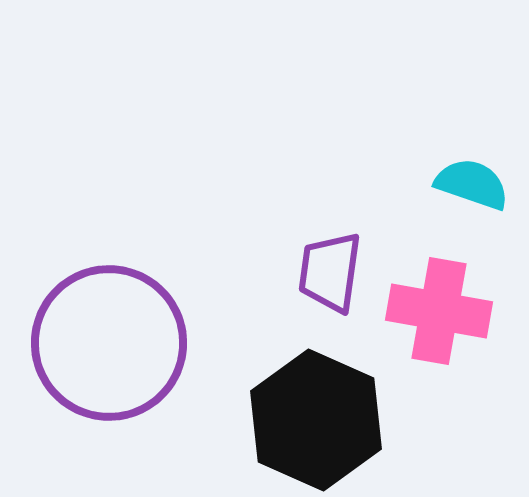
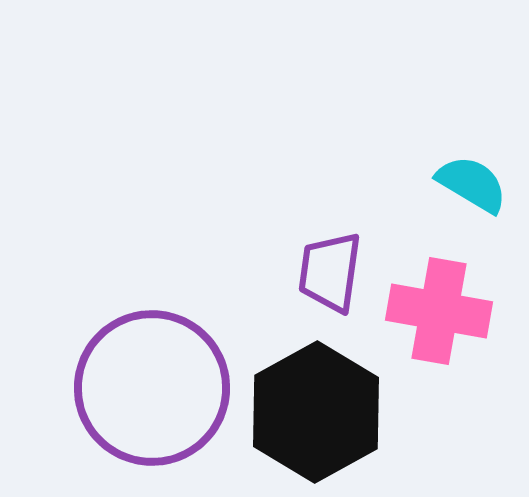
cyan semicircle: rotated 12 degrees clockwise
purple circle: moved 43 px right, 45 px down
black hexagon: moved 8 px up; rotated 7 degrees clockwise
